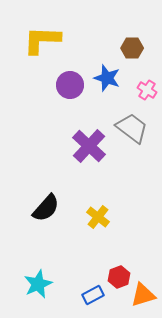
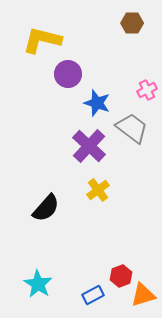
yellow L-shape: rotated 12 degrees clockwise
brown hexagon: moved 25 px up
blue star: moved 10 px left, 25 px down
purple circle: moved 2 px left, 11 px up
pink cross: rotated 30 degrees clockwise
yellow cross: moved 27 px up; rotated 15 degrees clockwise
red hexagon: moved 2 px right, 1 px up
cyan star: rotated 16 degrees counterclockwise
